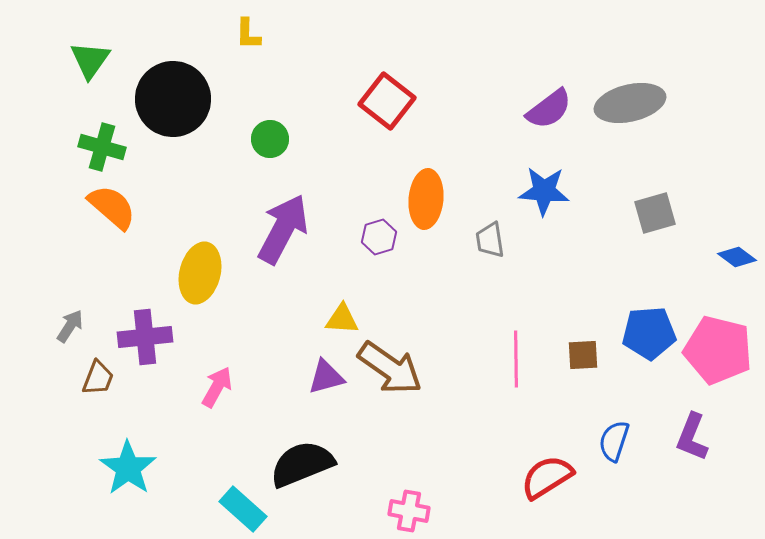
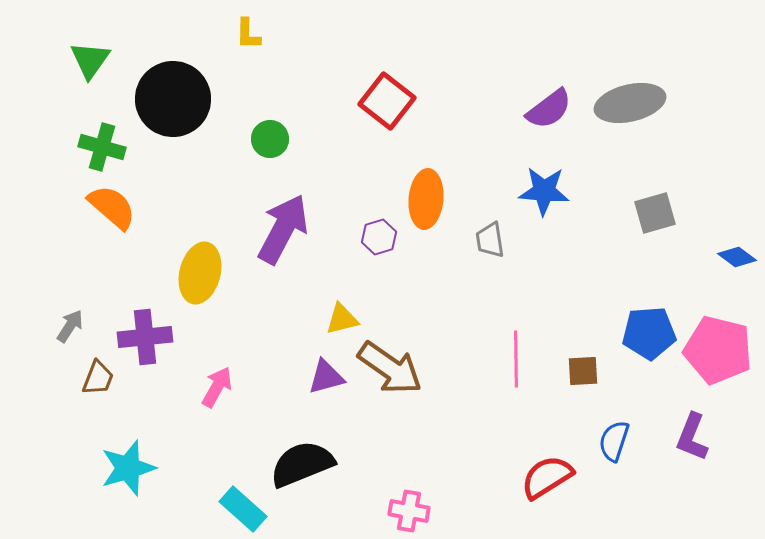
yellow triangle: rotated 18 degrees counterclockwise
brown square: moved 16 px down
cyan star: rotated 20 degrees clockwise
